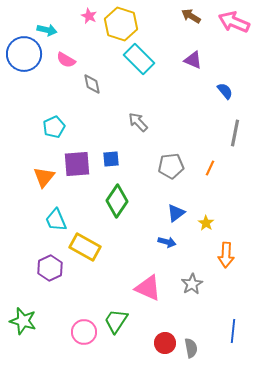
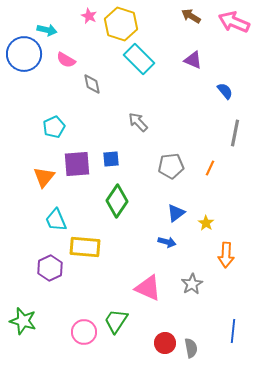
yellow rectangle: rotated 24 degrees counterclockwise
